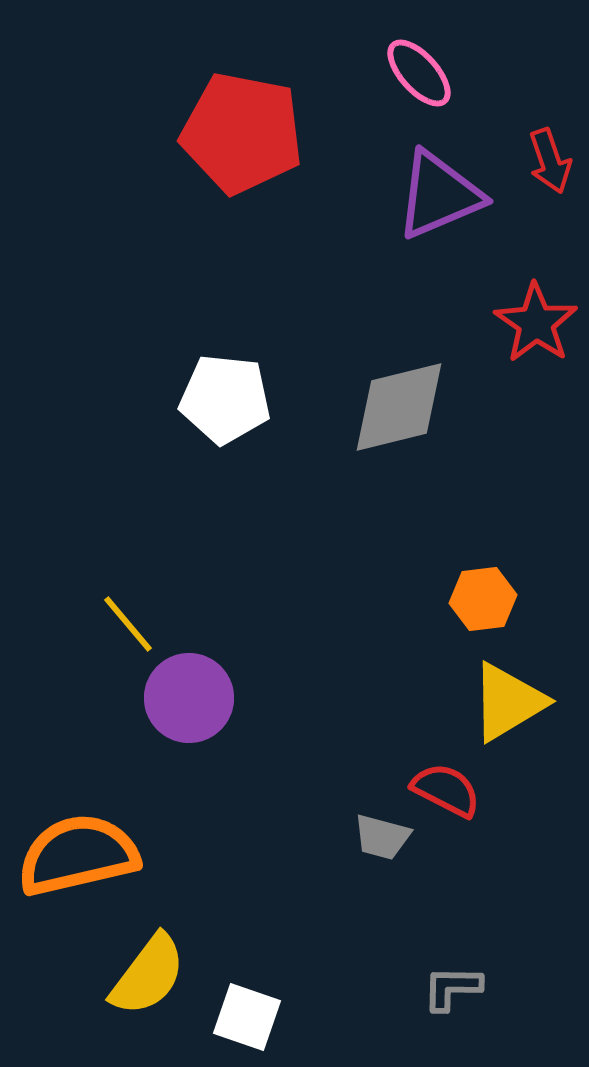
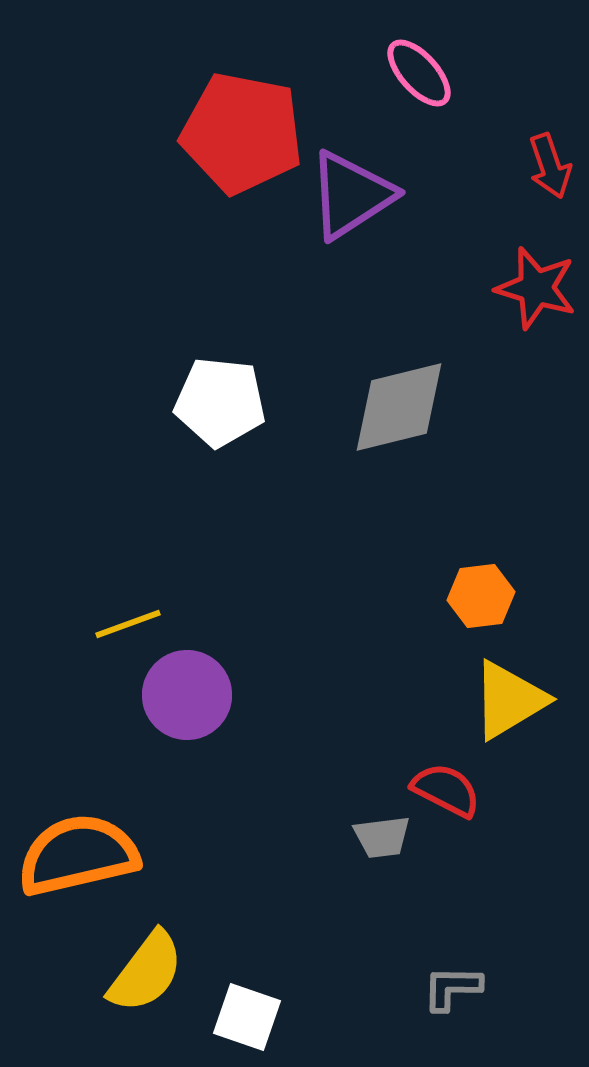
red arrow: moved 5 px down
purple triangle: moved 88 px left; rotated 10 degrees counterclockwise
red star: moved 35 px up; rotated 18 degrees counterclockwise
white pentagon: moved 5 px left, 3 px down
orange hexagon: moved 2 px left, 3 px up
yellow line: rotated 70 degrees counterclockwise
purple circle: moved 2 px left, 3 px up
yellow triangle: moved 1 px right, 2 px up
gray trapezoid: rotated 22 degrees counterclockwise
yellow semicircle: moved 2 px left, 3 px up
